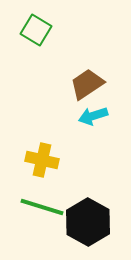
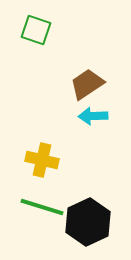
green square: rotated 12 degrees counterclockwise
cyan arrow: rotated 16 degrees clockwise
black hexagon: rotated 6 degrees clockwise
